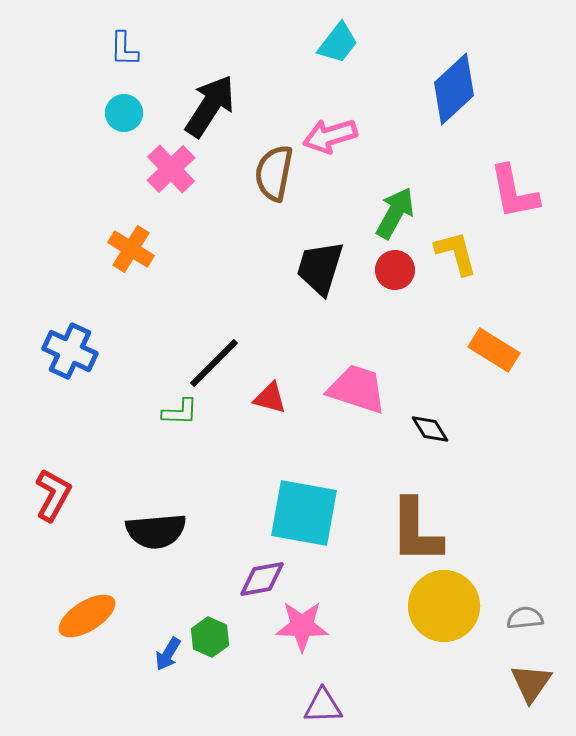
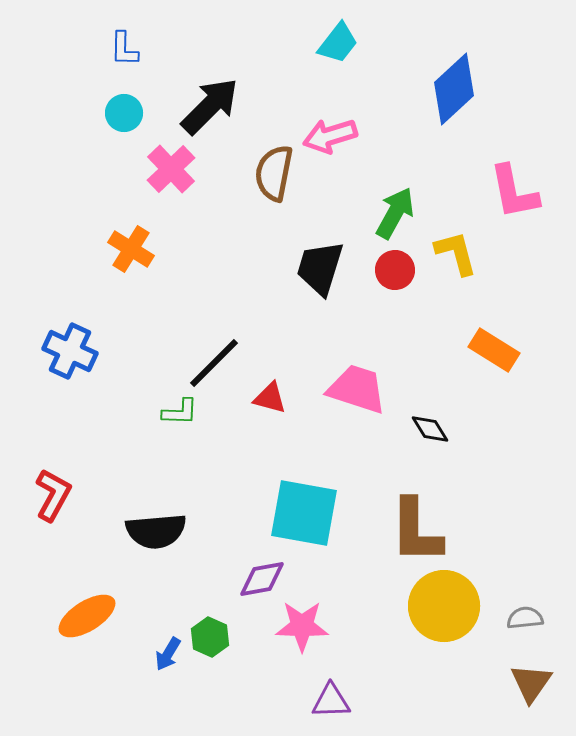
black arrow: rotated 12 degrees clockwise
purple triangle: moved 8 px right, 5 px up
